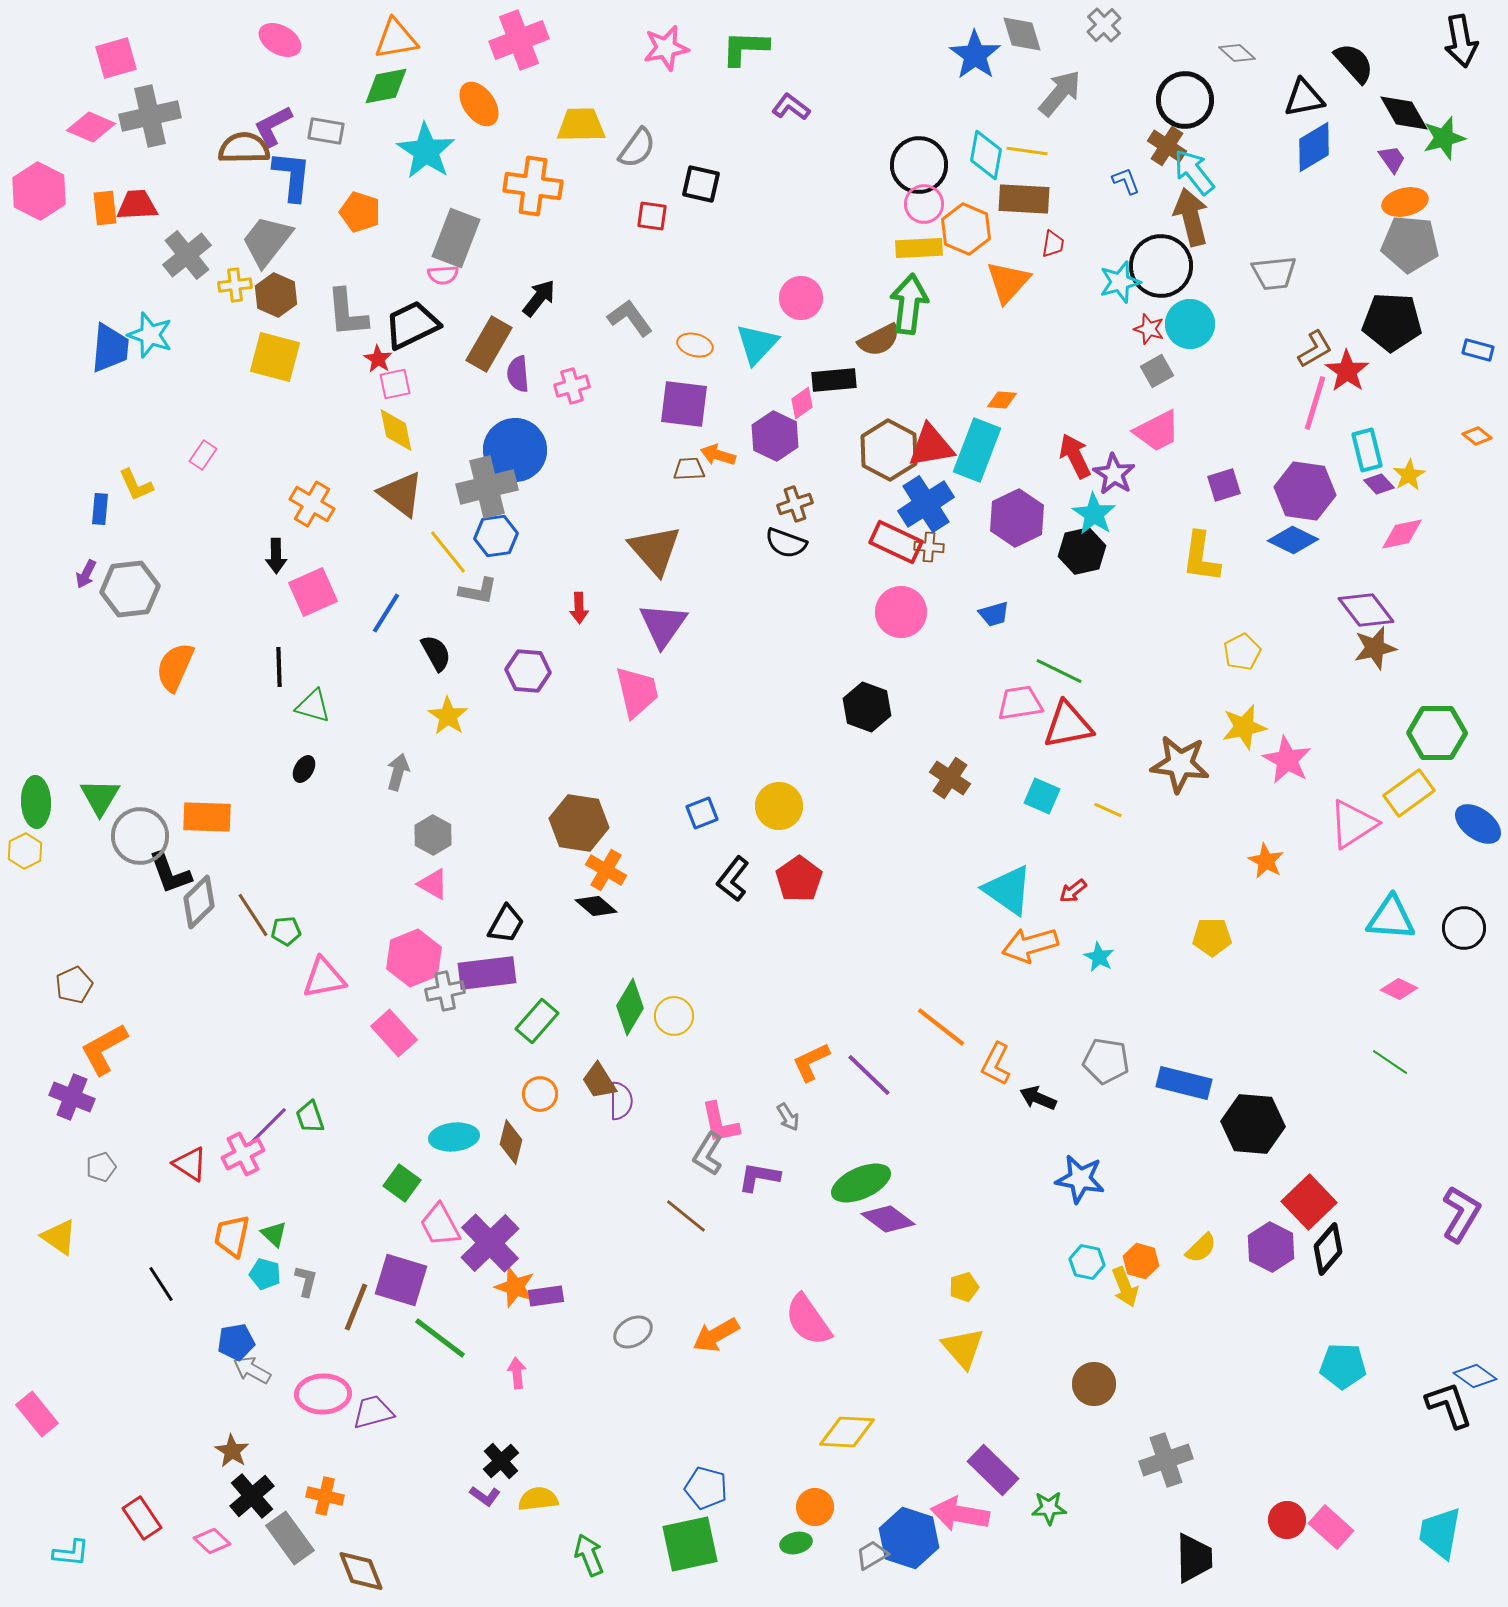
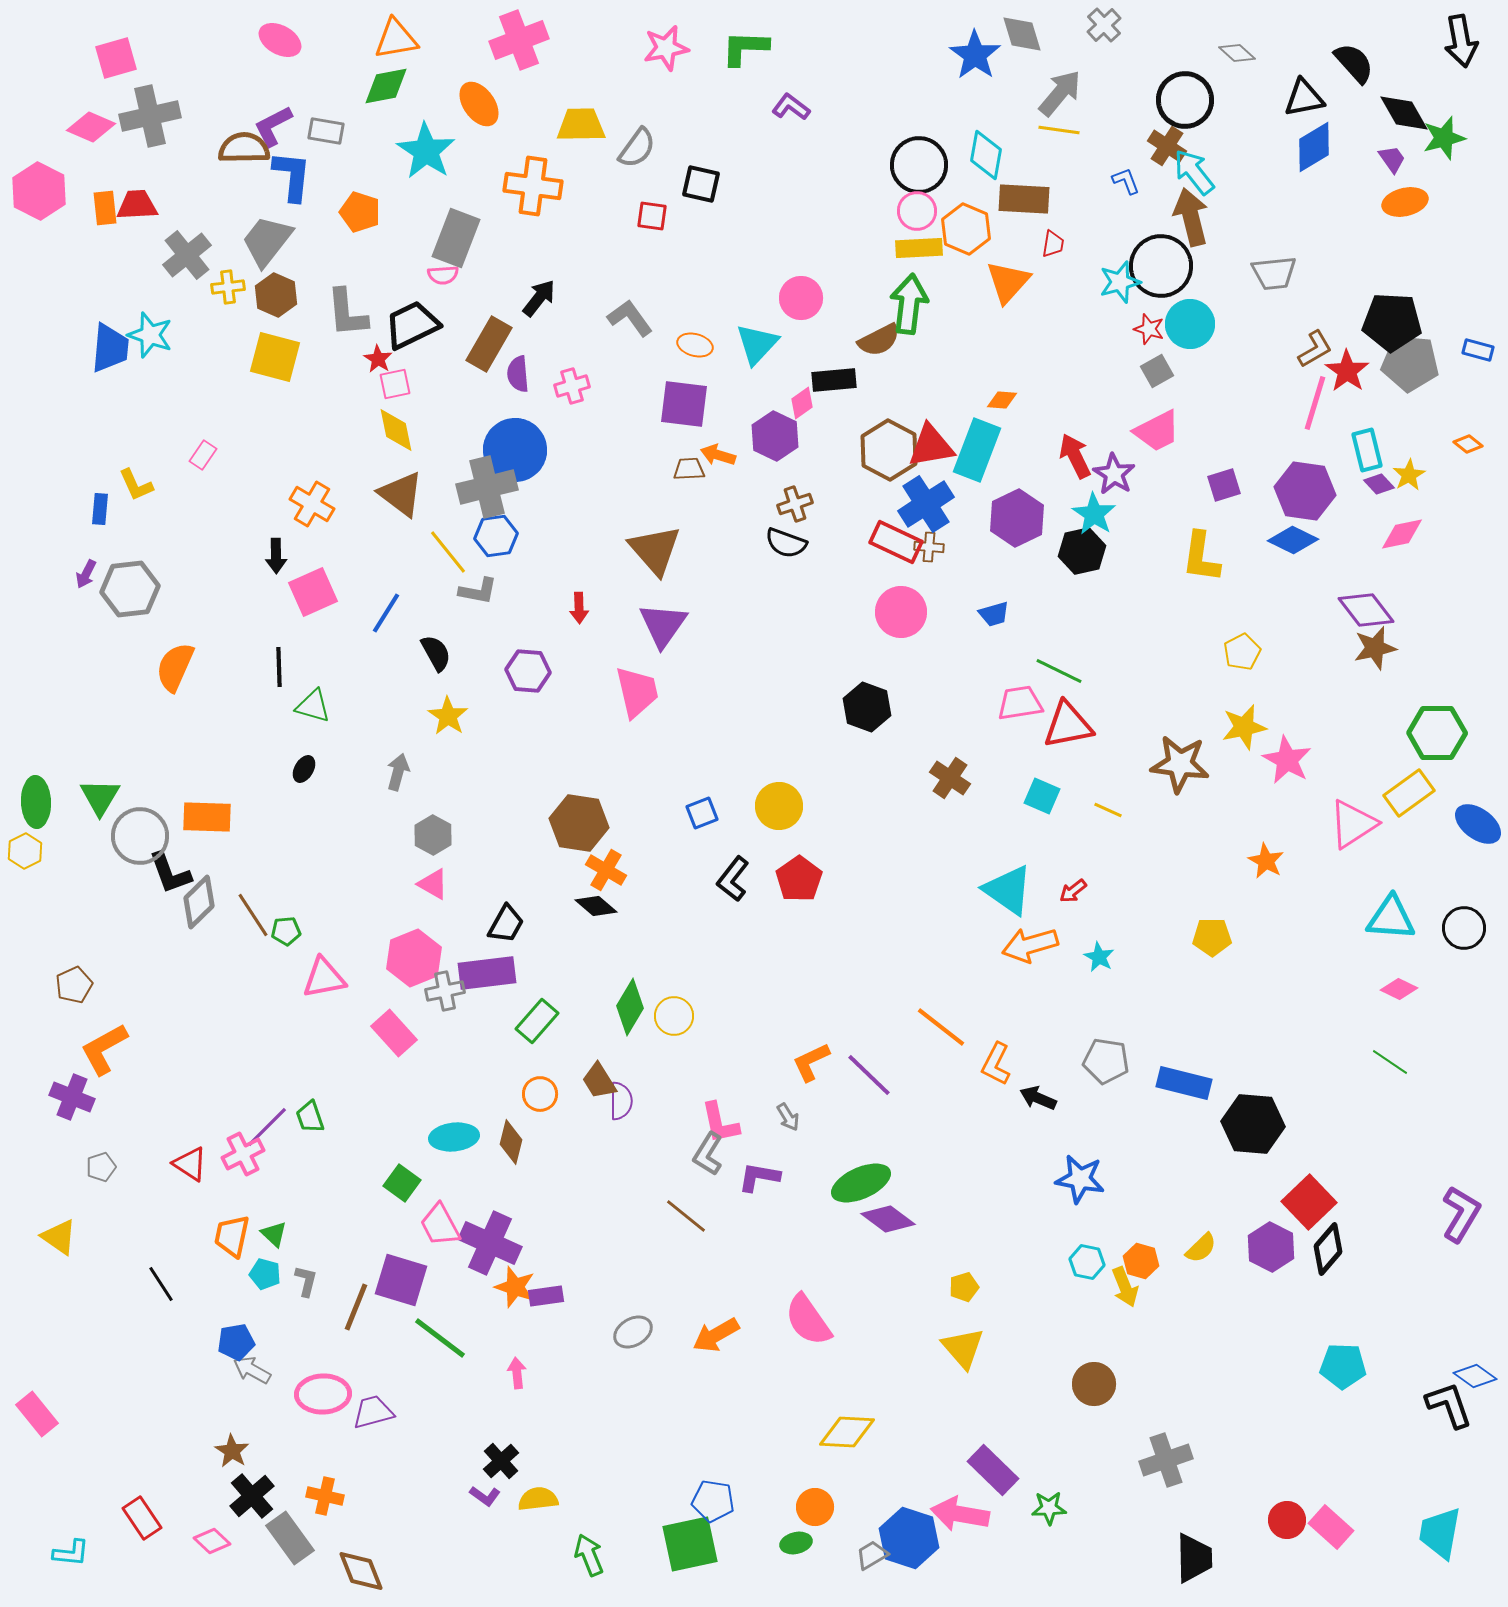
yellow line at (1027, 151): moved 32 px right, 21 px up
pink circle at (924, 204): moved 7 px left, 7 px down
gray pentagon at (1410, 244): moved 119 px down
yellow cross at (235, 285): moved 7 px left, 2 px down
orange diamond at (1477, 436): moved 9 px left, 8 px down
purple cross at (490, 1243): rotated 22 degrees counterclockwise
blue pentagon at (706, 1488): moved 7 px right, 13 px down; rotated 6 degrees counterclockwise
